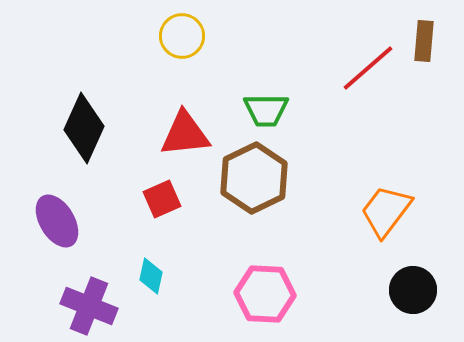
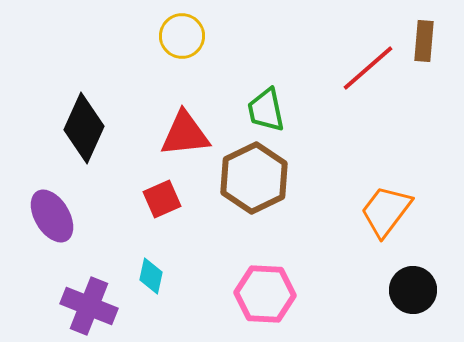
green trapezoid: rotated 78 degrees clockwise
purple ellipse: moved 5 px left, 5 px up
